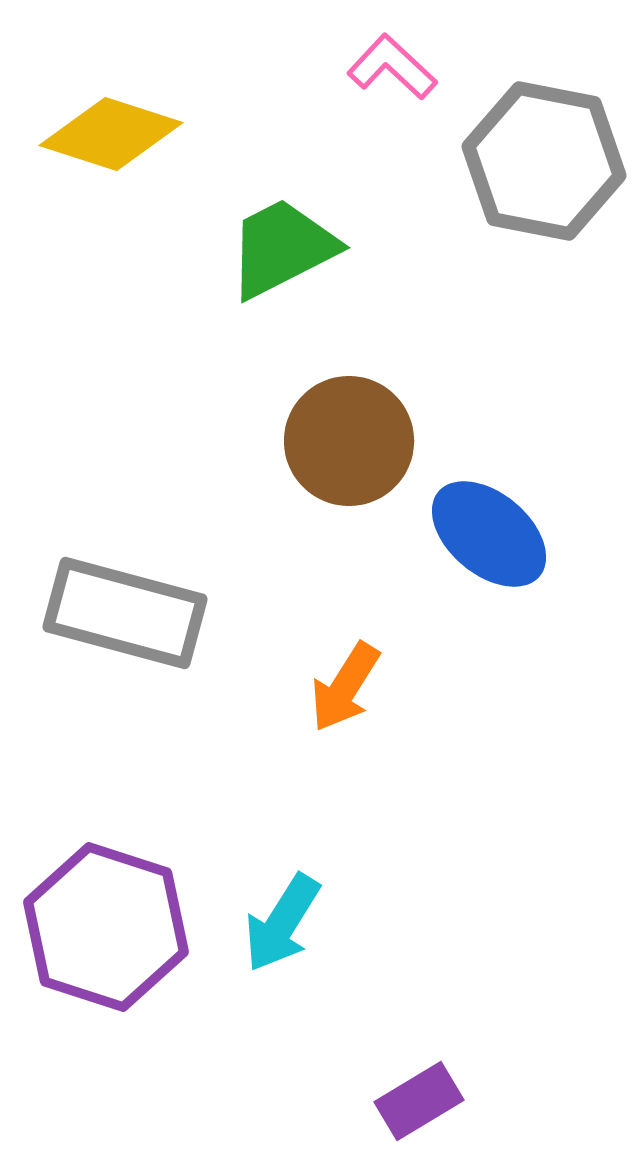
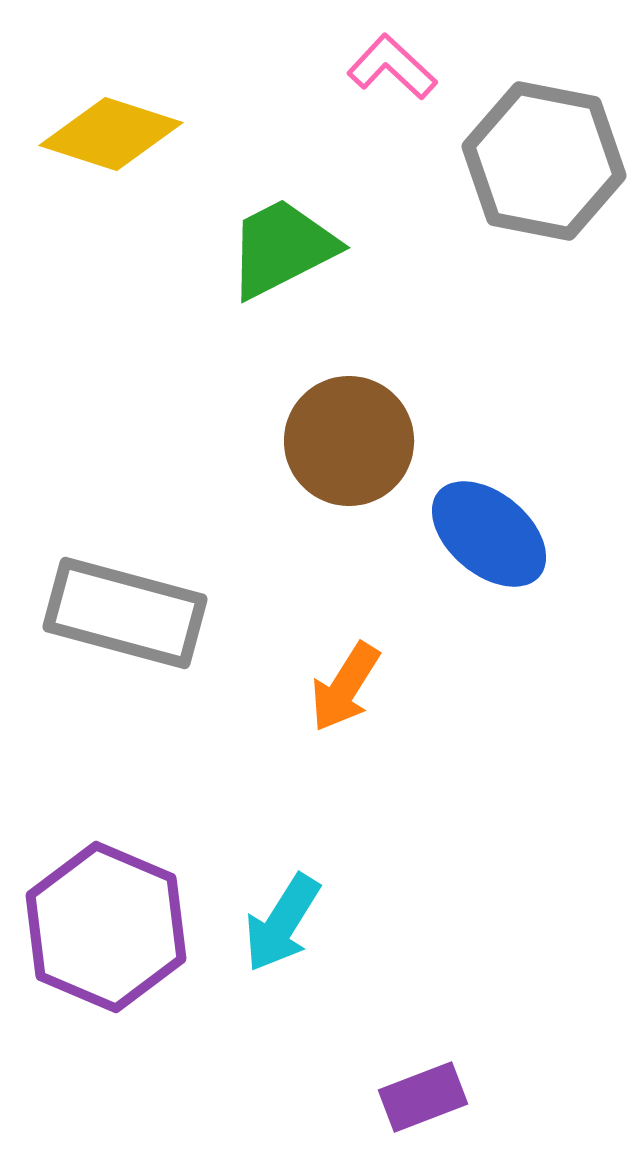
purple hexagon: rotated 5 degrees clockwise
purple rectangle: moved 4 px right, 4 px up; rotated 10 degrees clockwise
